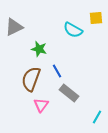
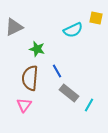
yellow square: rotated 16 degrees clockwise
cyan semicircle: rotated 54 degrees counterclockwise
green star: moved 2 px left
brown semicircle: moved 1 px left, 1 px up; rotated 15 degrees counterclockwise
pink triangle: moved 17 px left
cyan line: moved 8 px left, 12 px up
